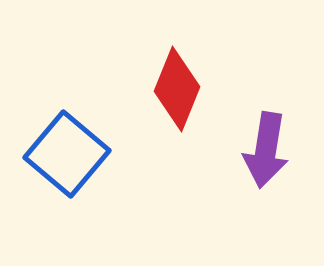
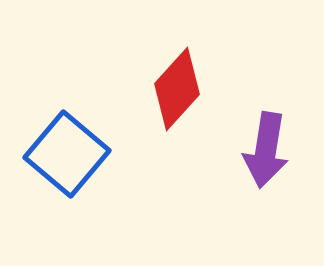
red diamond: rotated 20 degrees clockwise
